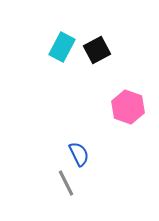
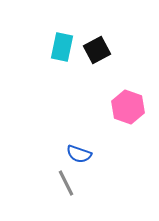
cyan rectangle: rotated 16 degrees counterclockwise
blue semicircle: rotated 135 degrees clockwise
